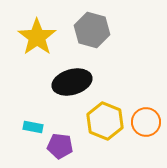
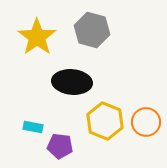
black ellipse: rotated 21 degrees clockwise
